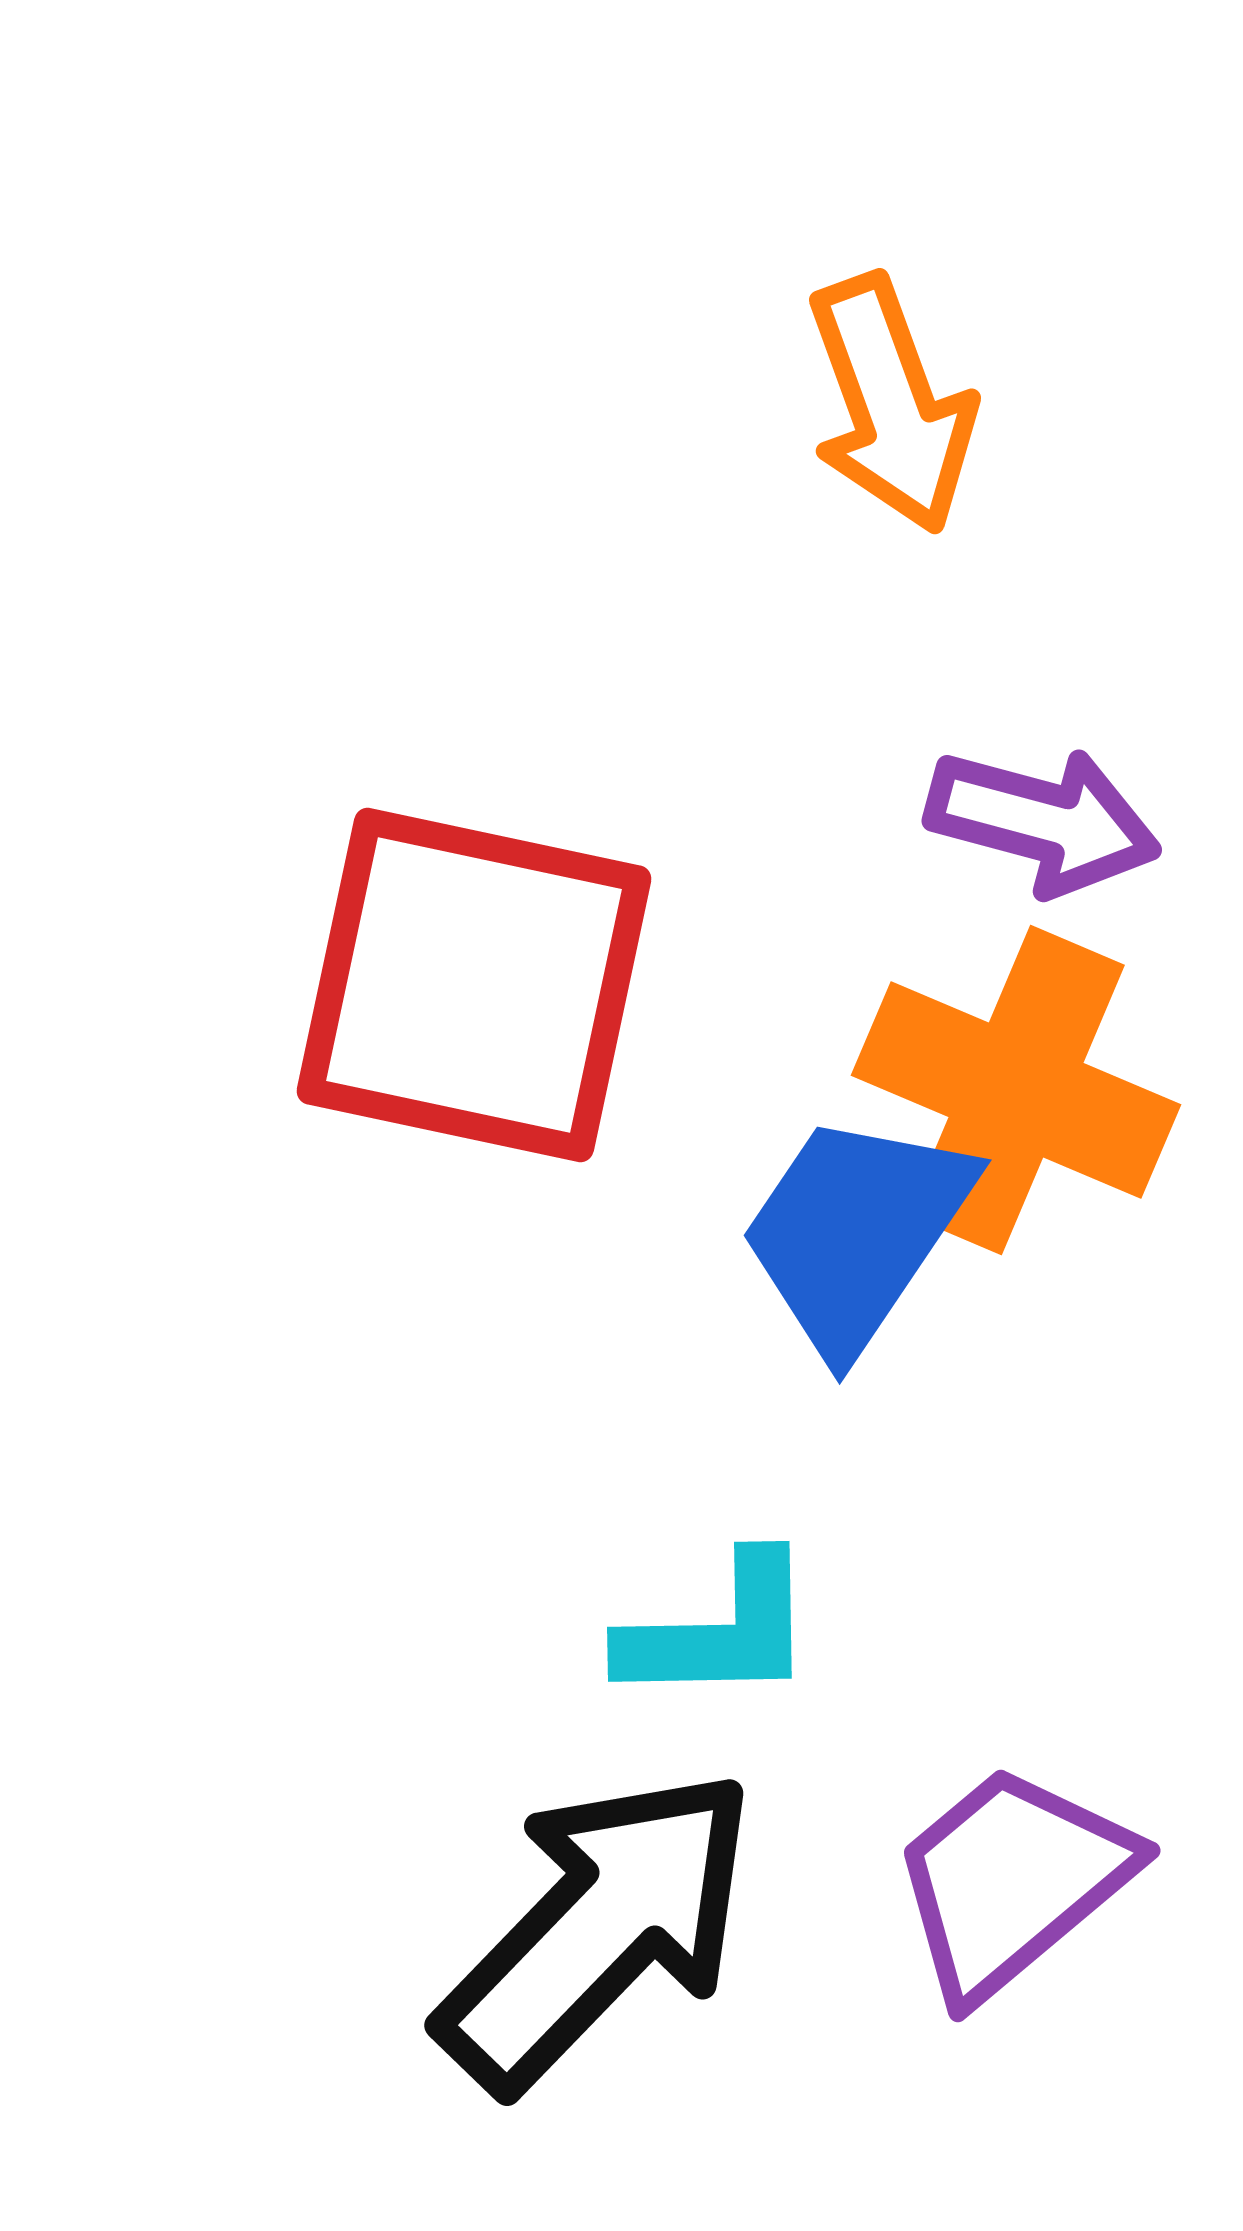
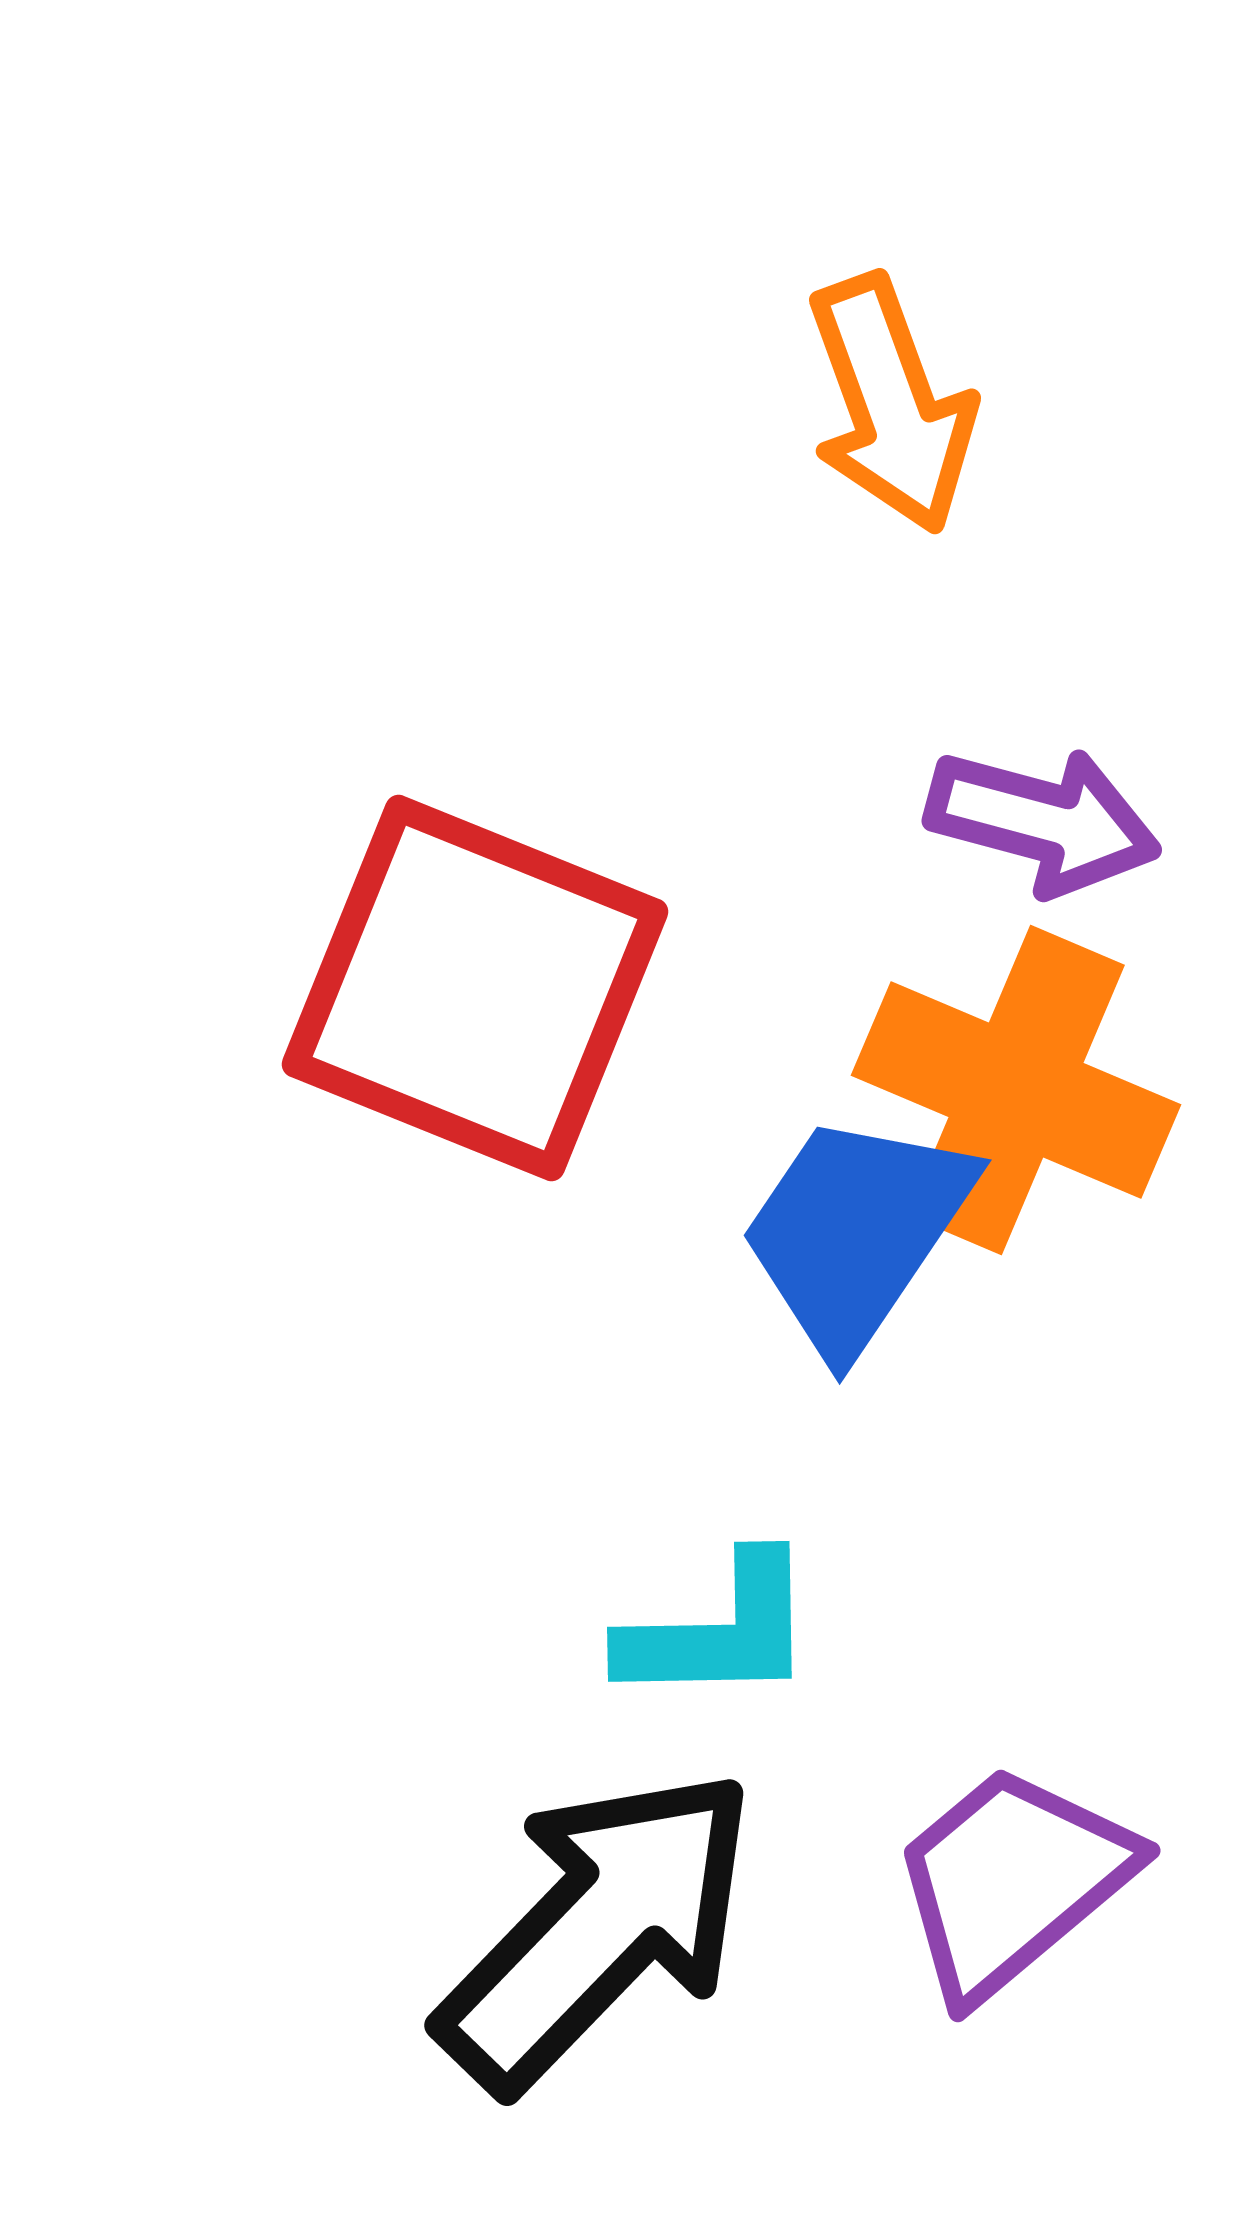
red square: moved 1 px right, 3 px down; rotated 10 degrees clockwise
